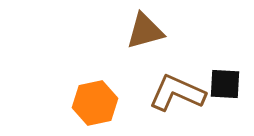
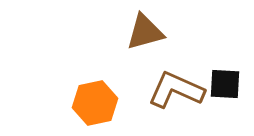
brown triangle: moved 1 px down
brown L-shape: moved 1 px left, 3 px up
